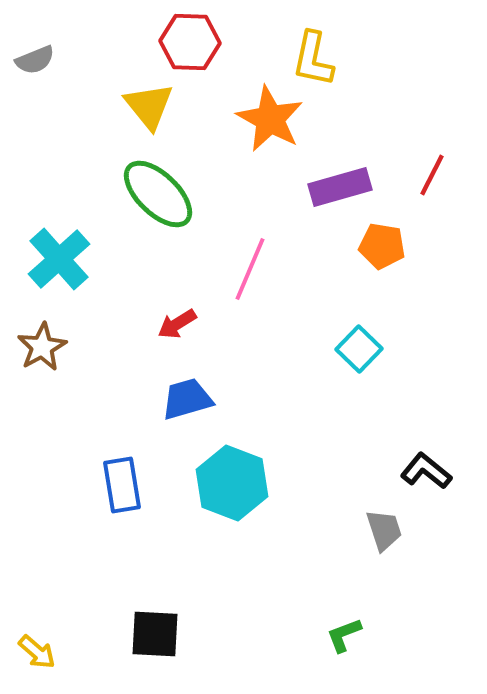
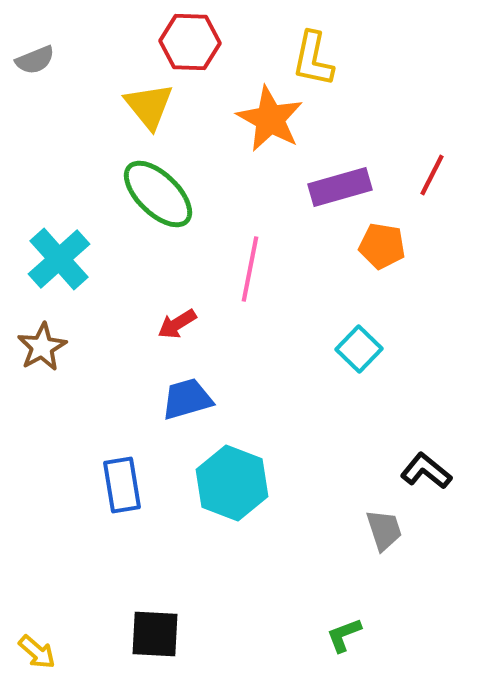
pink line: rotated 12 degrees counterclockwise
